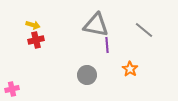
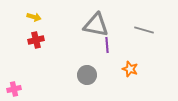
yellow arrow: moved 1 px right, 8 px up
gray line: rotated 24 degrees counterclockwise
orange star: rotated 14 degrees counterclockwise
pink cross: moved 2 px right
